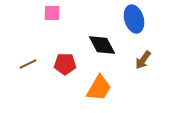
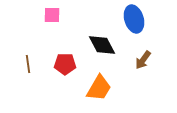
pink square: moved 2 px down
brown line: rotated 72 degrees counterclockwise
